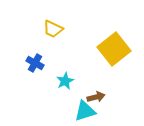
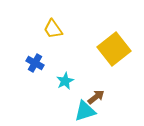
yellow trapezoid: rotated 30 degrees clockwise
brown arrow: rotated 24 degrees counterclockwise
